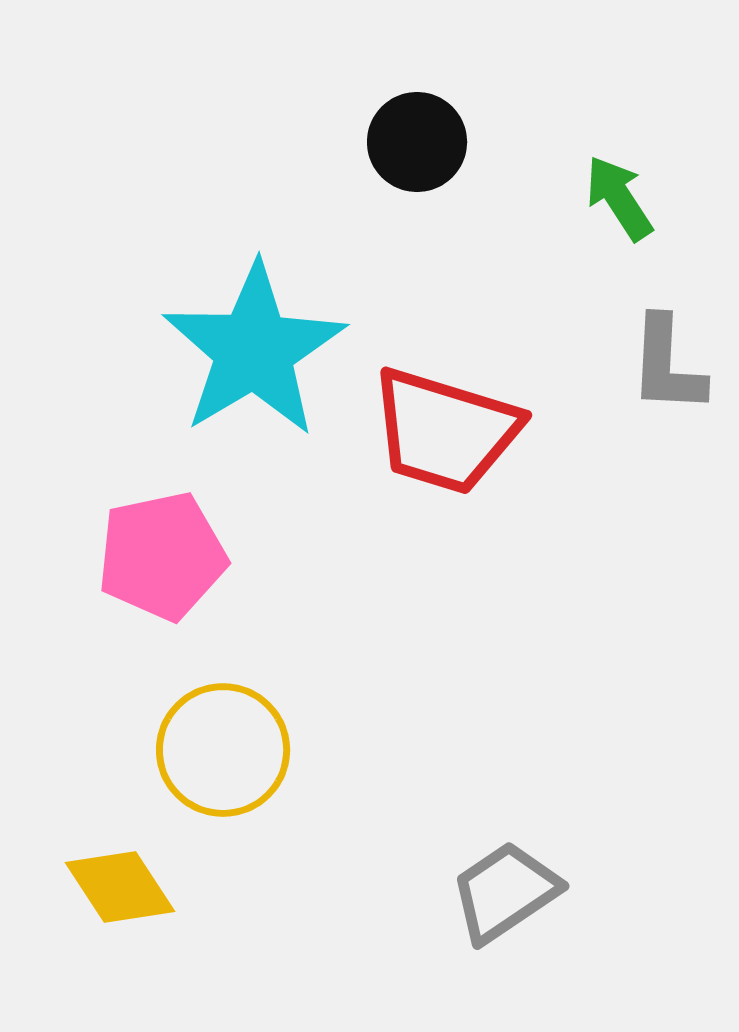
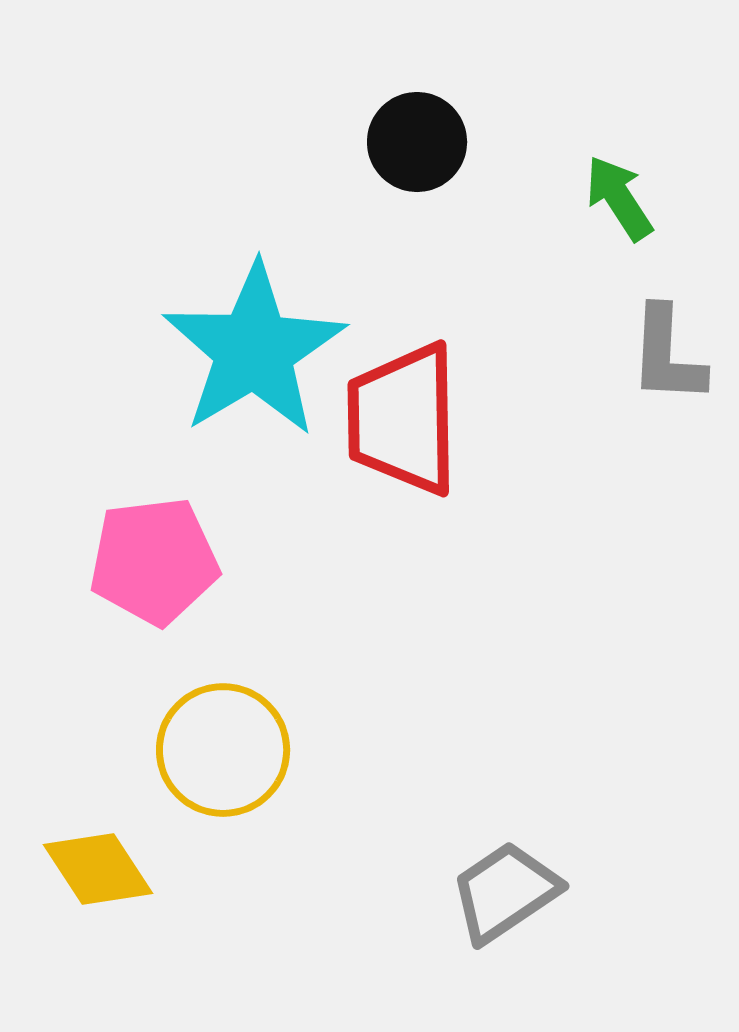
gray L-shape: moved 10 px up
red trapezoid: moved 42 px left, 12 px up; rotated 72 degrees clockwise
pink pentagon: moved 8 px left, 5 px down; rotated 5 degrees clockwise
yellow diamond: moved 22 px left, 18 px up
